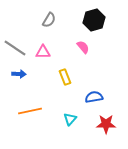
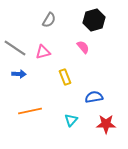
pink triangle: rotated 14 degrees counterclockwise
cyan triangle: moved 1 px right, 1 px down
